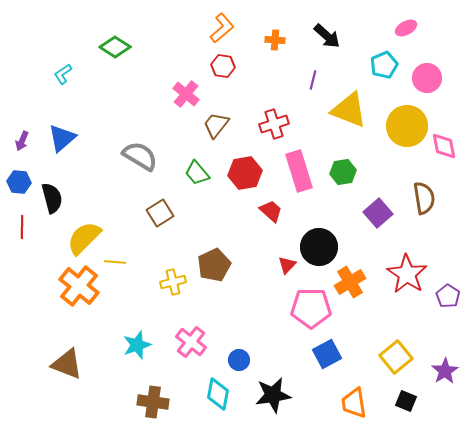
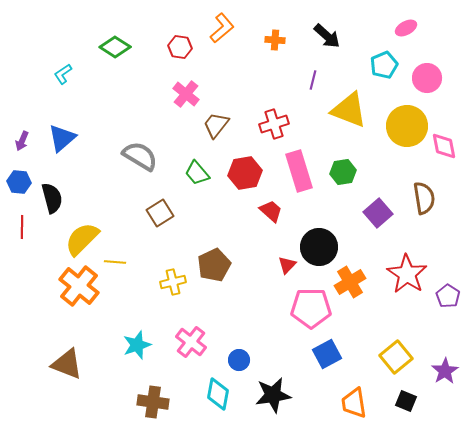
red hexagon at (223, 66): moved 43 px left, 19 px up
yellow semicircle at (84, 238): moved 2 px left, 1 px down
